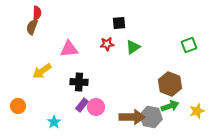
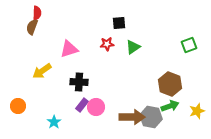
pink triangle: rotated 12 degrees counterclockwise
